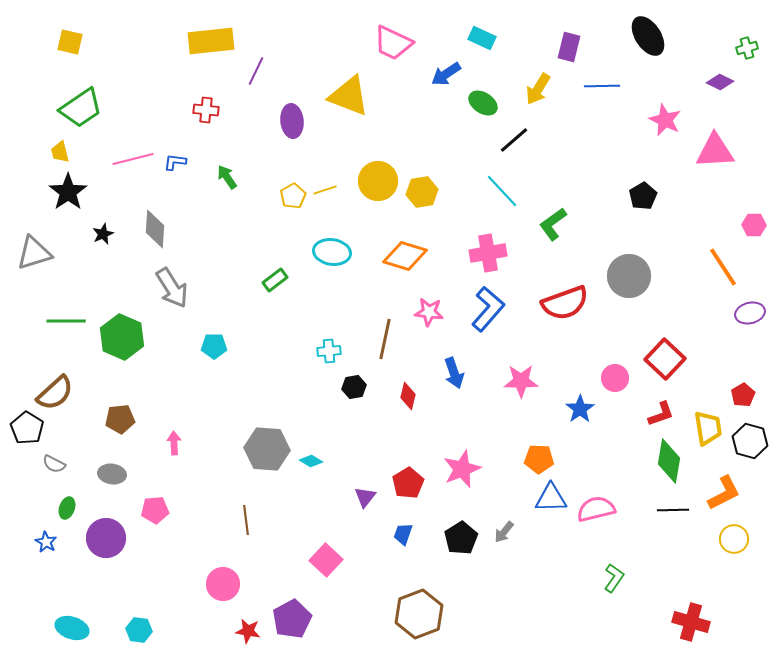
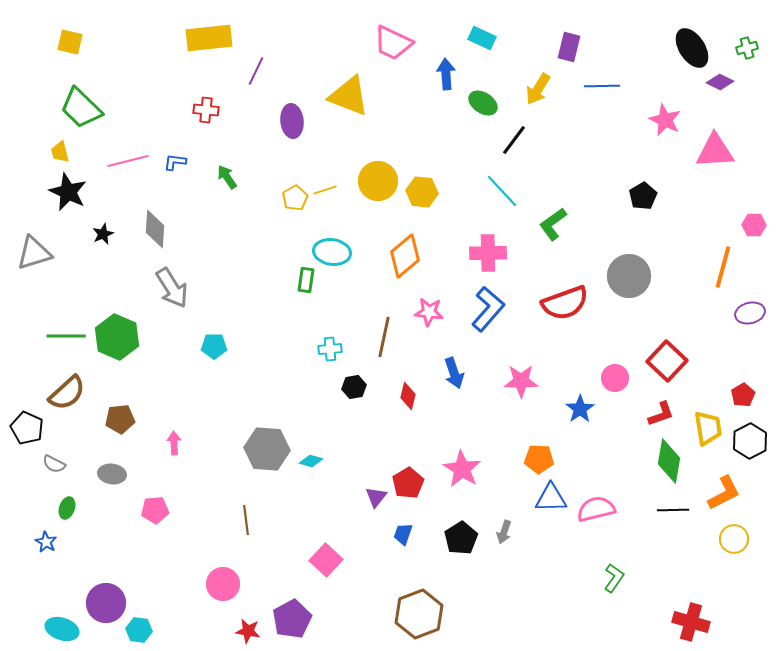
black ellipse at (648, 36): moved 44 px right, 12 px down
yellow rectangle at (211, 41): moved 2 px left, 3 px up
blue arrow at (446, 74): rotated 120 degrees clockwise
green trapezoid at (81, 108): rotated 78 degrees clockwise
black line at (514, 140): rotated 12 degrees counterclockwise
pink line at (133, 159): moved 5 px left, 2 px down
black star at (68, 192): rotated 12 degrees counterclockwise
yellow hexagon at (422, 192): rotated 16 degrees clockwise
yellow pentagon at (293, 196): moved 2 px right, 2 px down
pink cross at (488, 253): rotated 9 degrees clockwise
orange diamond at (405, 256): rotated 57 degrees counterclockwise
orange line at (723, 267): rotated 48 degrees clockwise
green rectangle at (275, 280): moved 31 px right; rotated 45 degrees counterclockwise
green line at (66, 321): moved 15 px down
green hexagon at (122, 337): moved 5 px left
brown line at (385, 339): moved 1 px left, 2 px up
cyan cross at (329, 351): moved 1 px right, 2 px up
red square at (665, 359): moved 2 px right, 2 px down
brown semicircle at (55, 393): moved 12 px right
black pentagon at (27, 428): rotated 8 degrees counterclockwise
black hexagon at (750, 441): rotated 16 degrees clockwise
cyan diamond at (311, 461): rotated 15 degrees counterclockwise
pink star at (462, 469): rotated 18 degrees counterclockwise
purple triangle at (365, 497): moved 11 px right
gray arrow at (504, 532): rotated 20 degrees counterclockwise
purple circle at (106, 538): moved 65 px down
cyan ellipse at (72, 628): moved 10 px left, 1 px down
